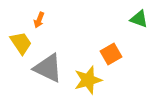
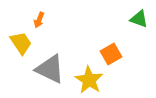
gray triangle: moved 2 px right, 1 px down
yellow star: moved 1 px right; rotated 24 degrees counterclockwise
